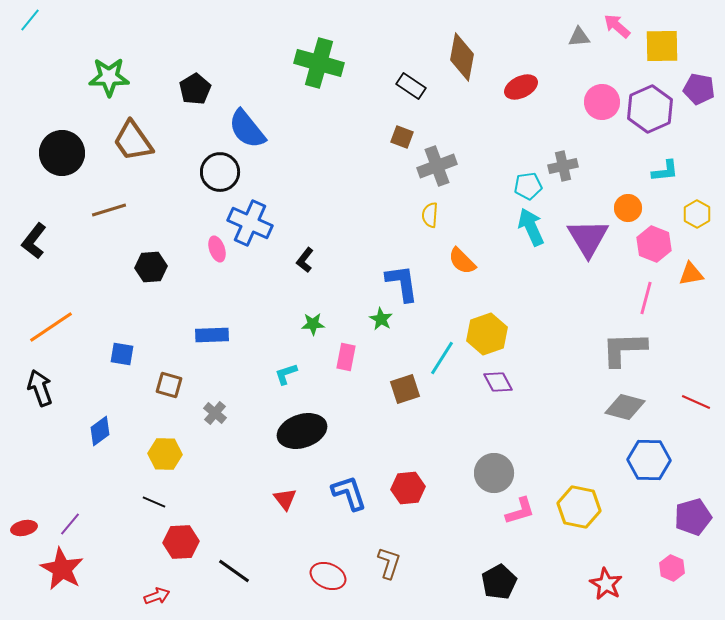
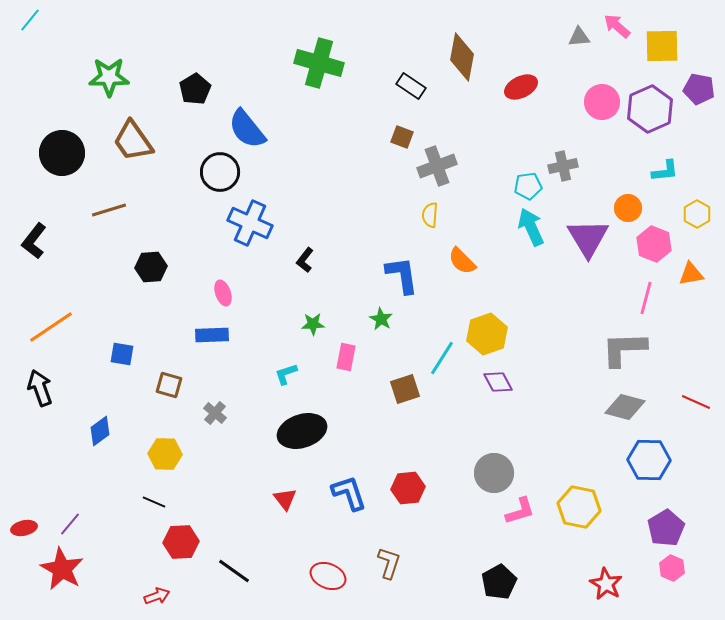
pink ellipse at (217, 249): moved 6 px right, 44 px down
blue L-shape at (402, 283): moved 8 px up
purple pentagon at (693, 517): moved 27 px left, 11 px down; rotated 15 degrees counterclockwise
